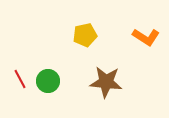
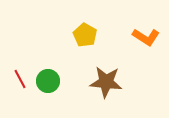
yellow pentagon: rotated 30 degrees counterclockwise
